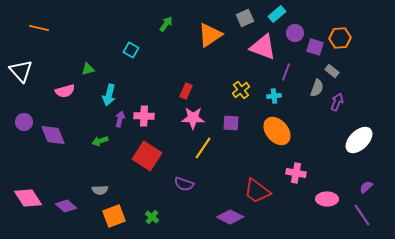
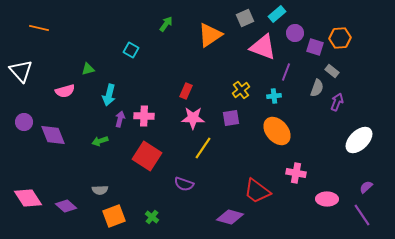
purple square at (231, 123): moved 5 px up; rotated 12 degrees counterclockwise
purple diamond at (230, 217): rotated 12 degrees counterclockwise
